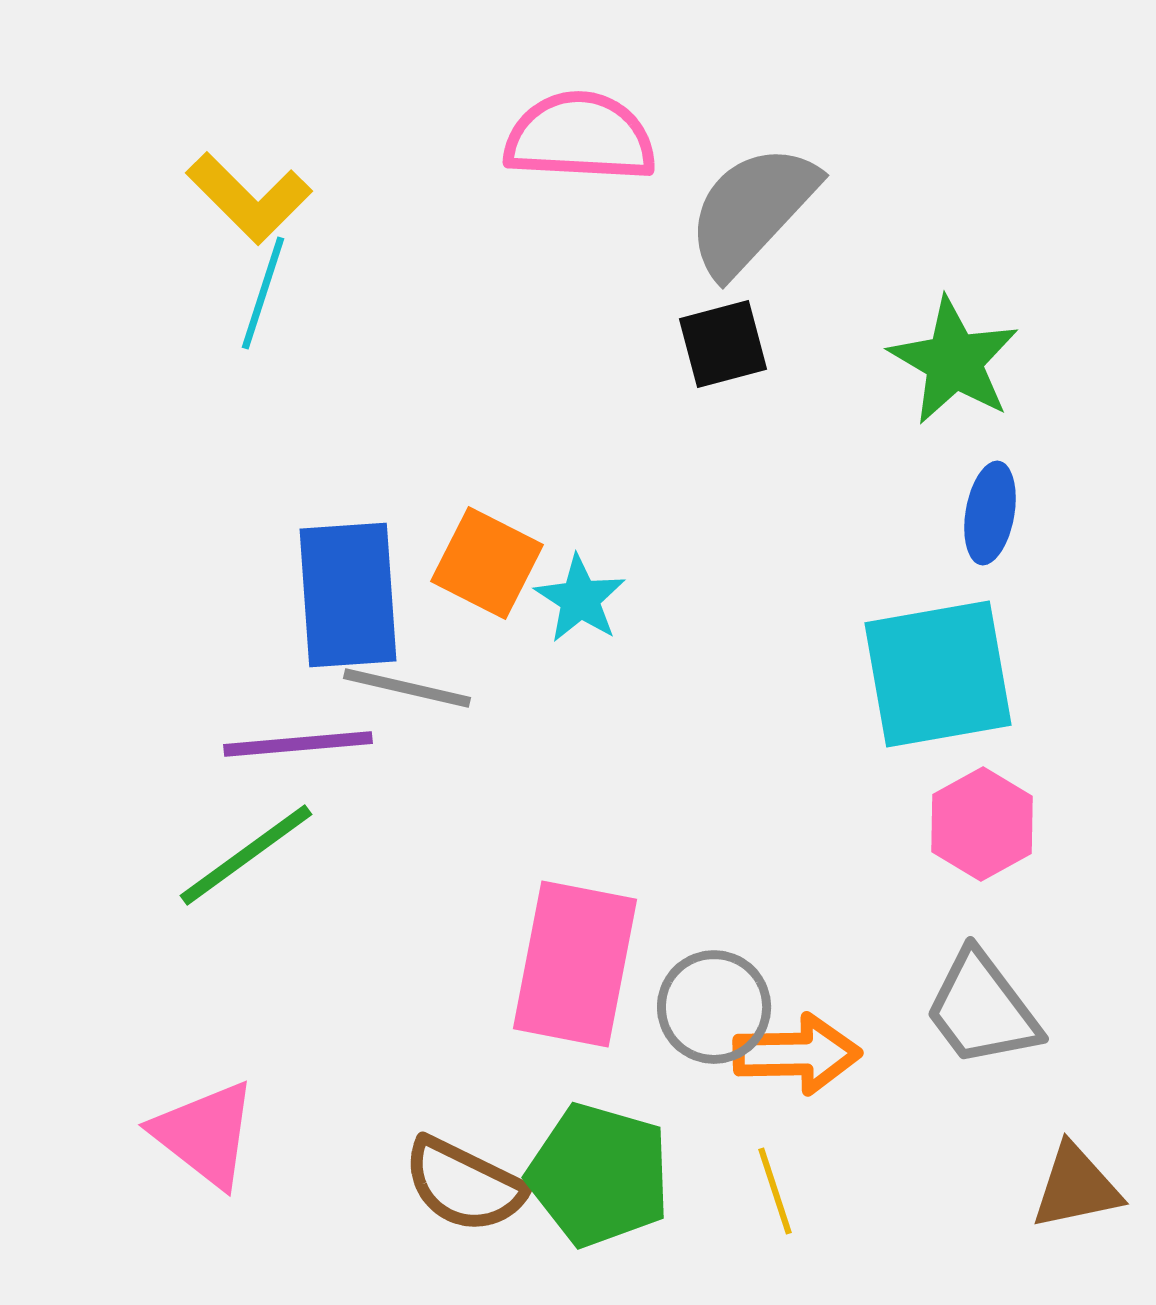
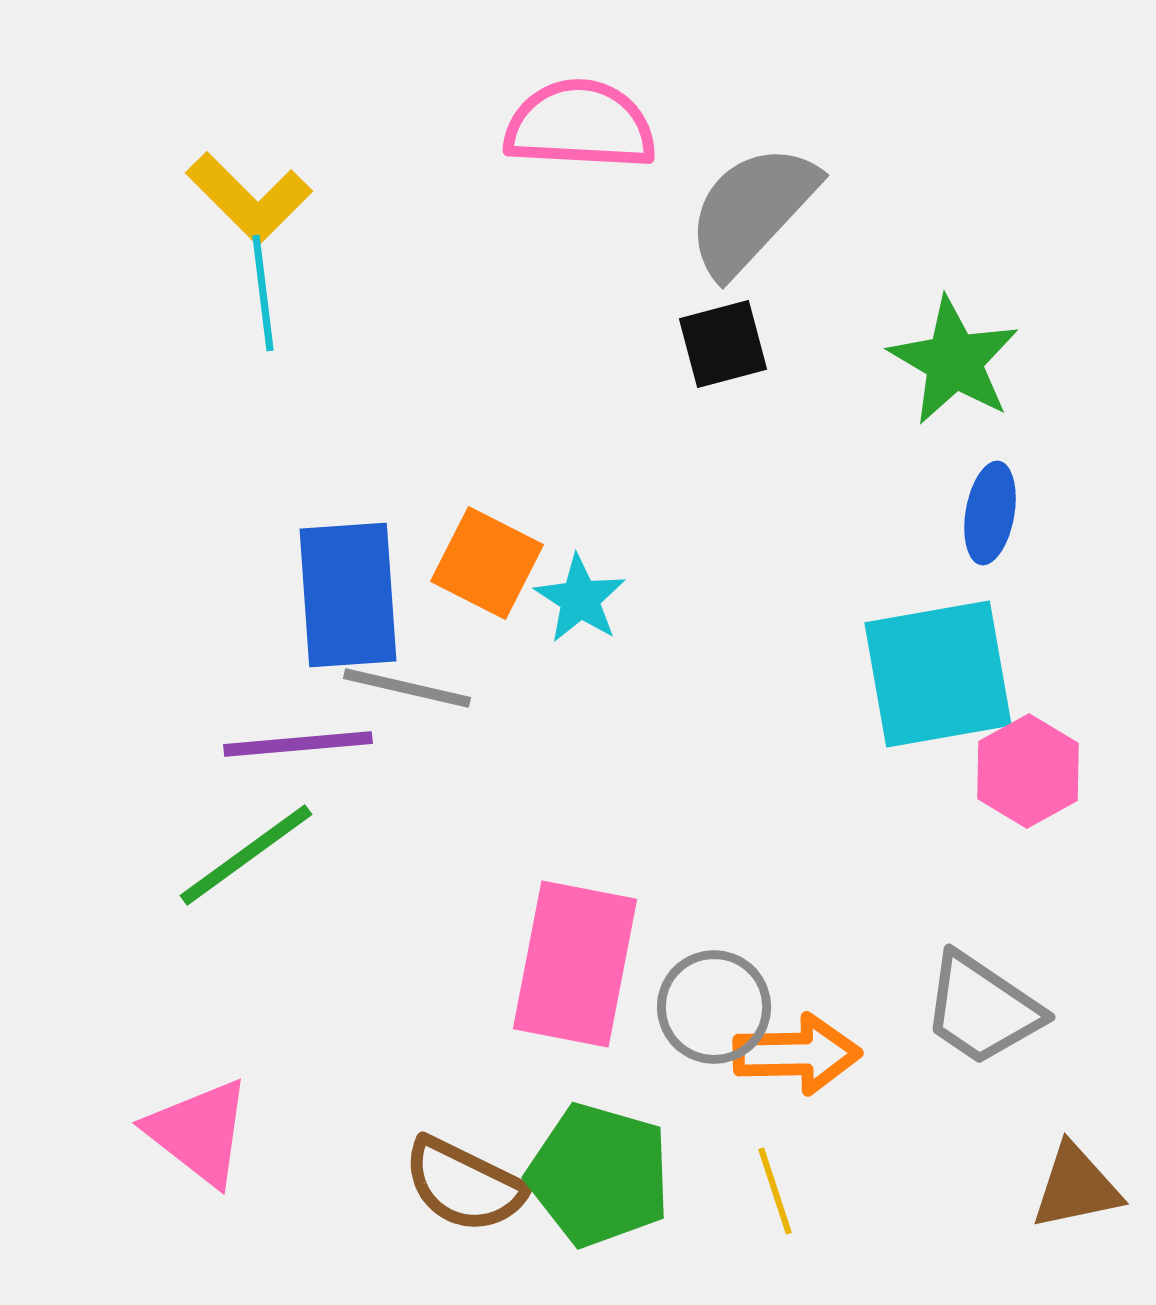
pink semicircle: moved 12 px up
cyan line: rotated 25 degrees counterclockwise
pink hexagon: moved 46 px right, 53 px up
gray trapezoid: rotated 19 degrees counterclockwise
pink triangle: moved 6 px left, 2 px up
